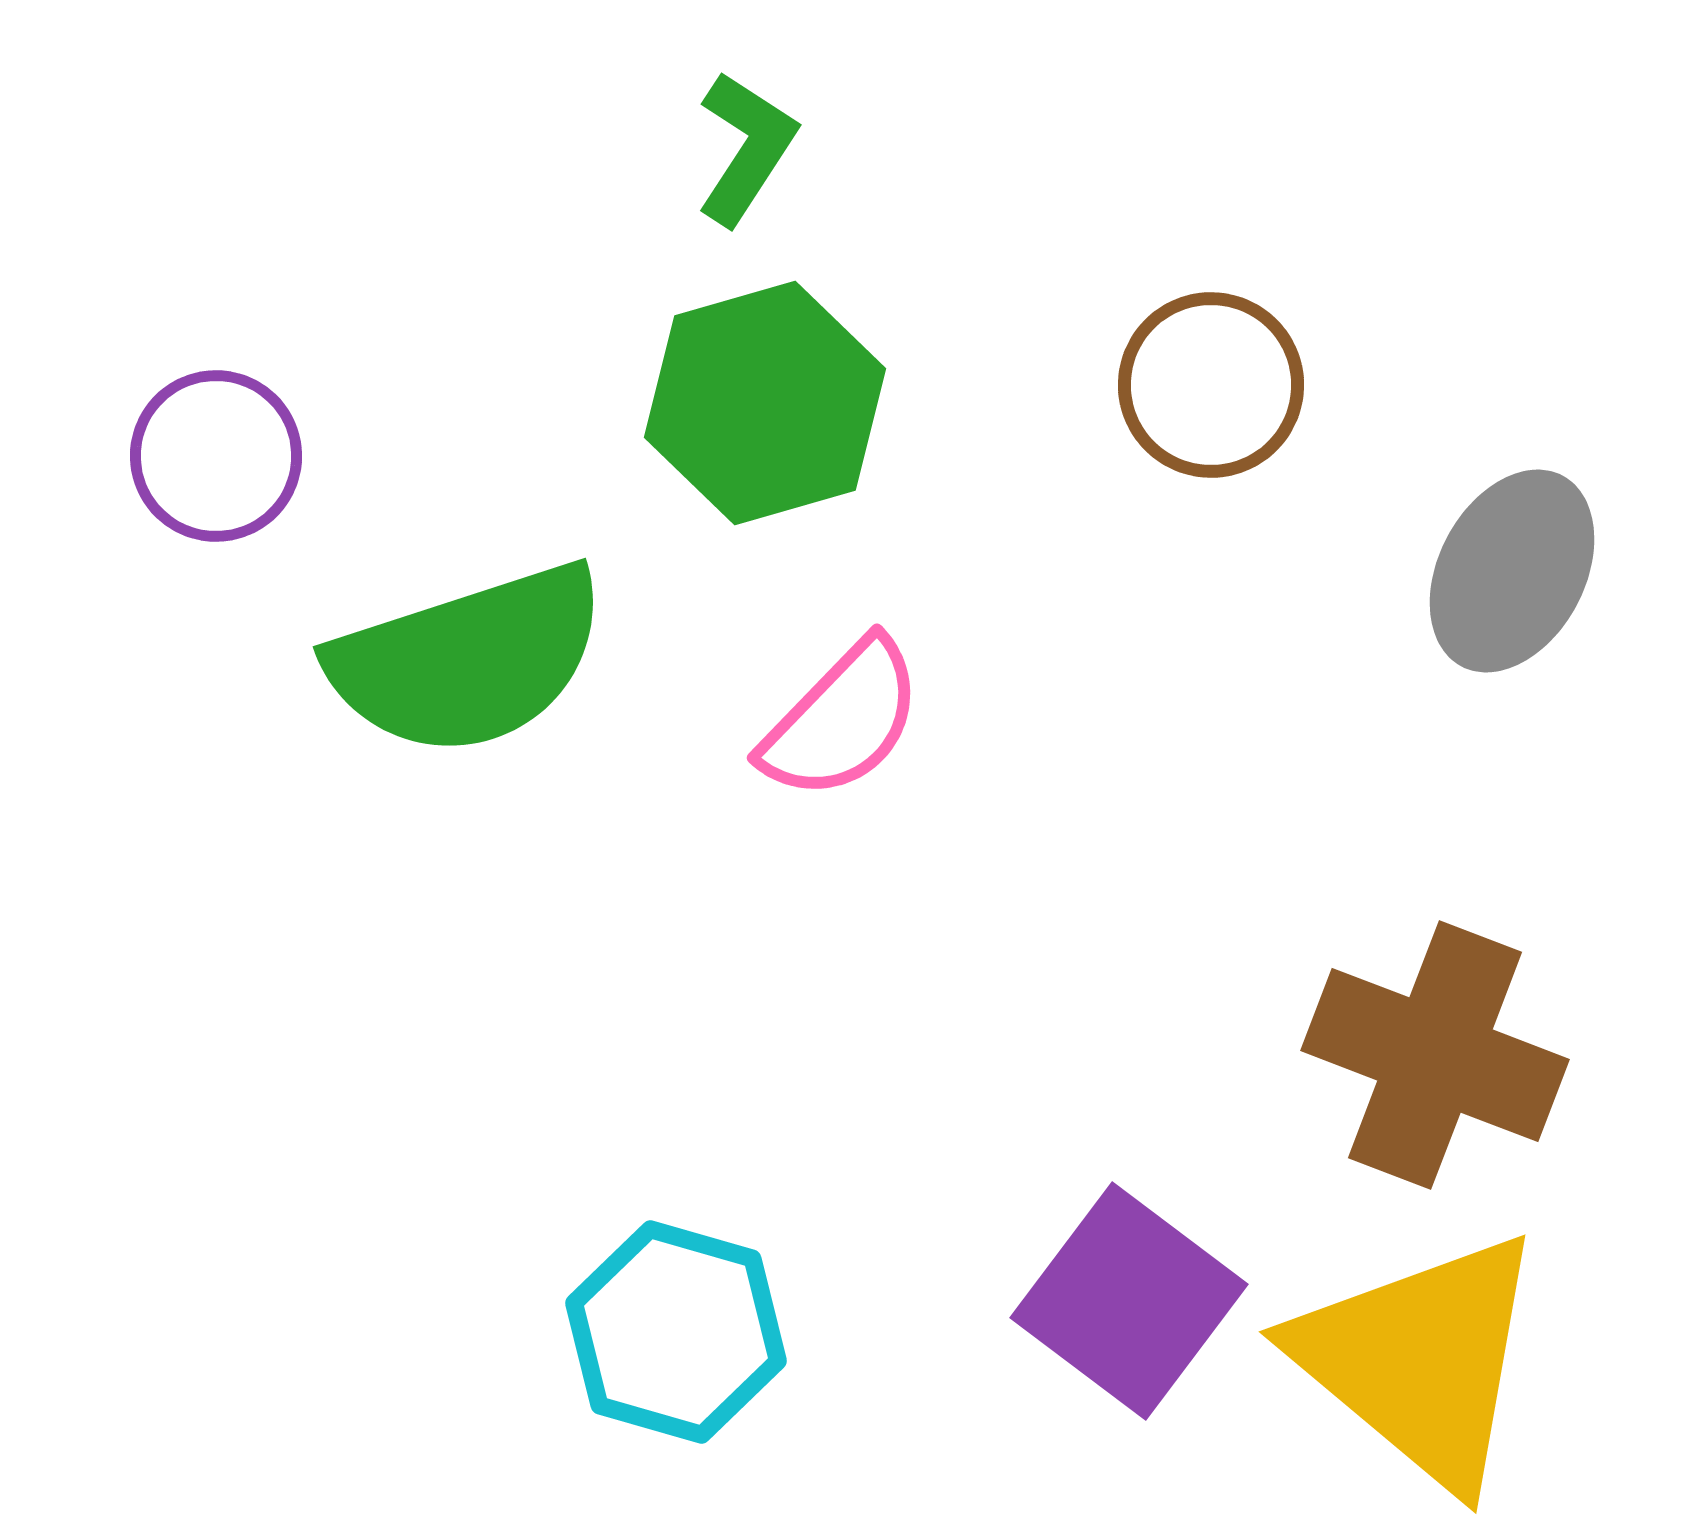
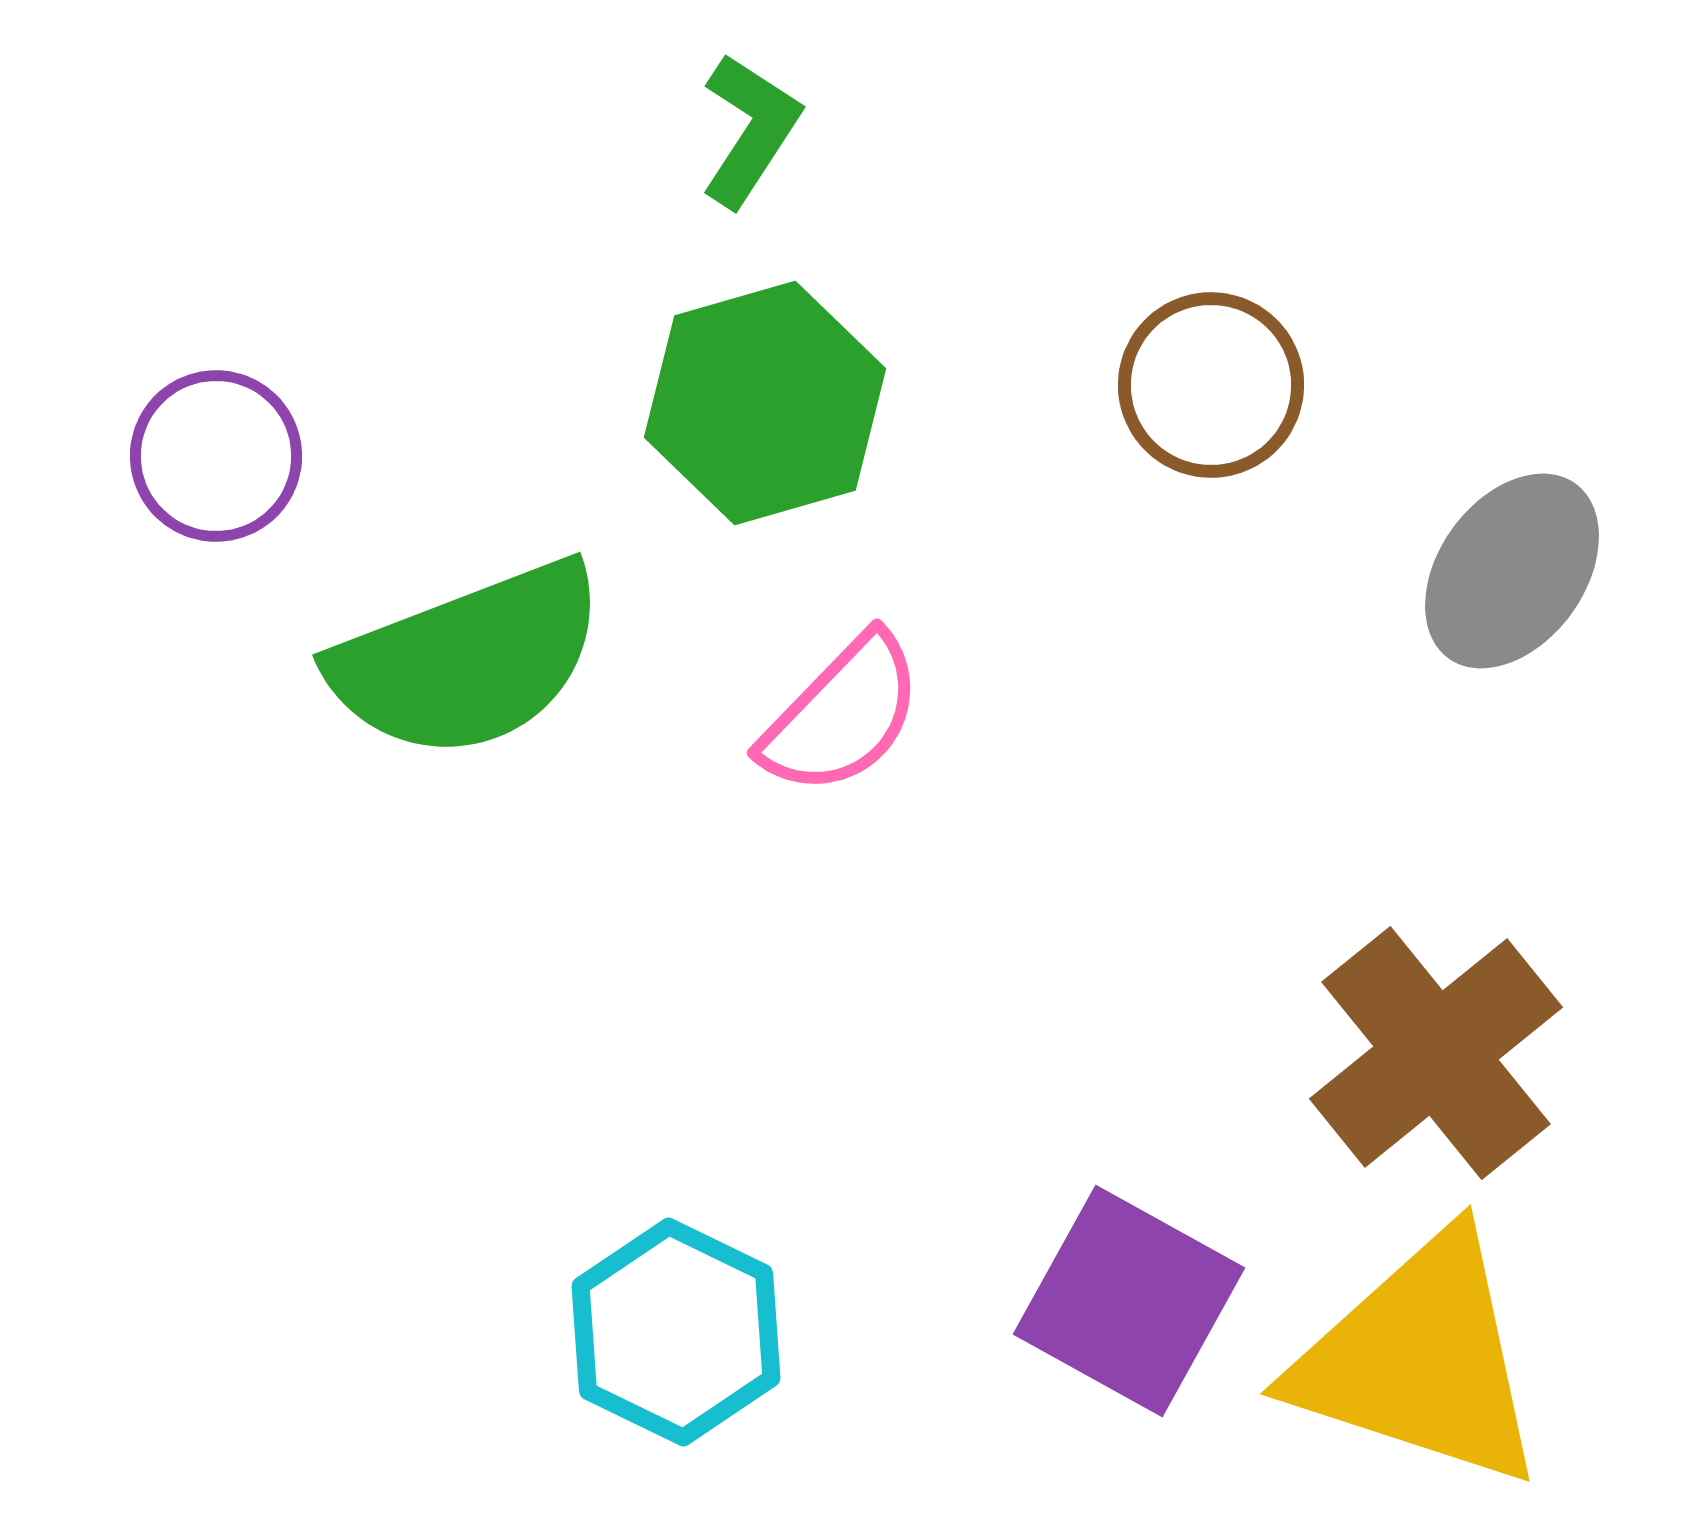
green L-shape: moved 4 px right, 18 px up
gray ellipse: rotated 8 degrees clockwise
green semicircle: rotated 3 degrees counterclockwise
pink semicircle: moved 5 px up
brown cross: moved 1 px right, 2 px up; rotated 30 degrees clockwise
purple square: rotated 8 degrees counterclockwise
cyan hexagon: rotated 10 degrees clockwise
yellow triangle: rotated 22 degrees counterclockwise
